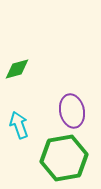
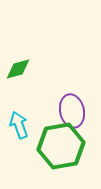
green diamond: moved 1 px right
green hexagon: moved 3 px left, 12 px up
